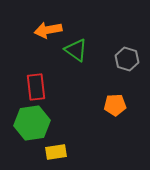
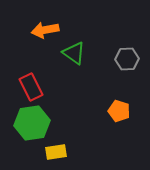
orange arrow: moved 3 px left
green triangle: moved 2 px left, 3 px down
gray hexagon: rotated 20 degrees counterclockwise
red rectangle: moved 5 px left; rotated 20 degrees counterclockwise
orange pentagon: moved 4 px right, 6 px down; rotated 20 degrees clockwise
